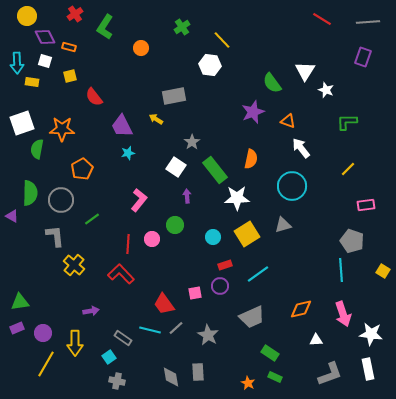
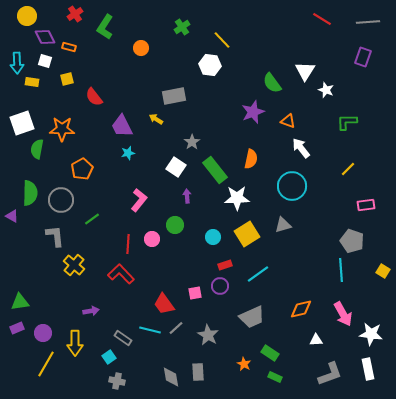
yellow square at (70, 76): moved 3 px left, 3 px down
pink arrow at (343, 314): rotated 10 degrees counterclockwise
orange star at (248, 383): moved 4 px left, 19 px up
